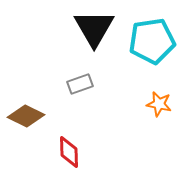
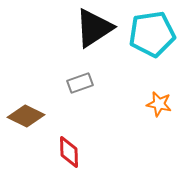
black triangle: rotated 27 degrees clockwise
cyan pentagon: moved 7 px up
gray rectangle: moved 1 px up
